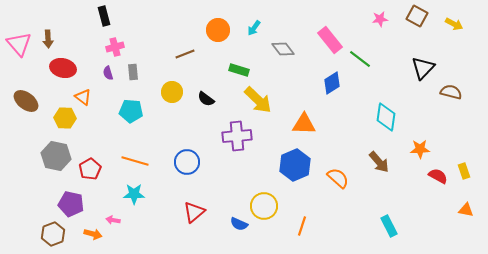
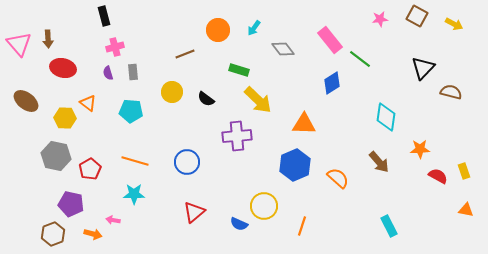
orange triangle at (83, 97): moved 5 px right, 6 px down
